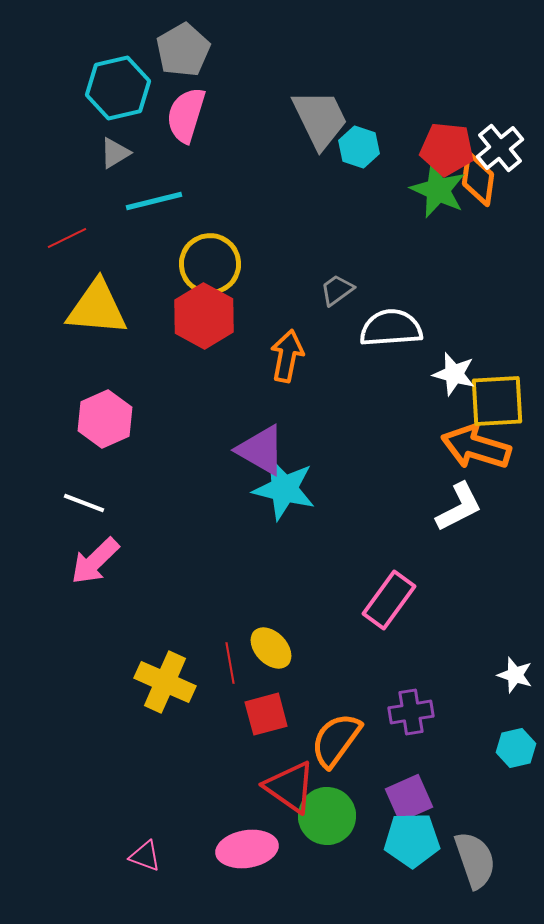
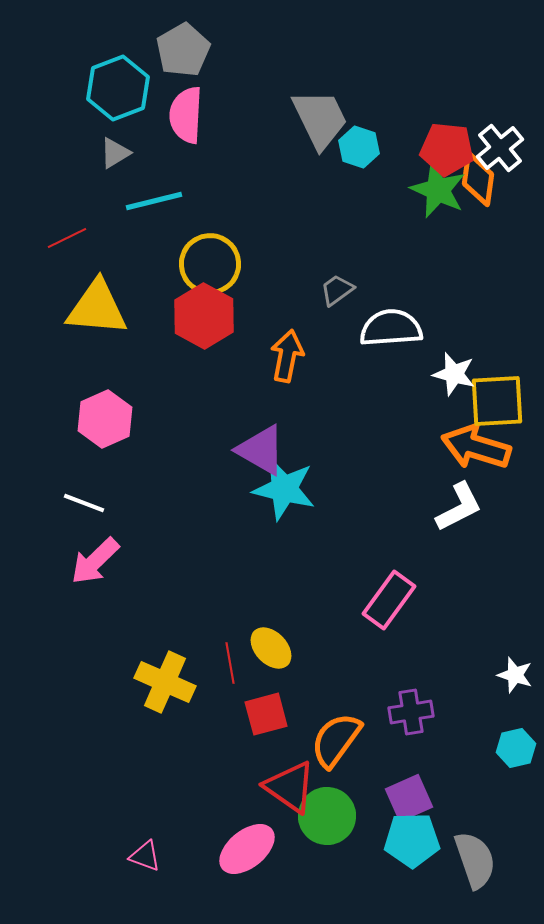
cyan hexagon at (118, 88): rotated 8 degrees counterclockwise
pink semicircle at (186, 115): rotated 14 degrees counterclockwise
pink ellipse at (247, 849): rotated 30 degrees counterclockwise
